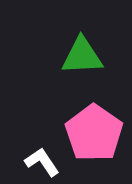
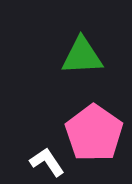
white L-shape: moved 5 px right
